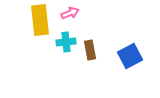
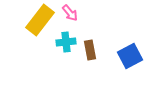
pink arrow: rotated 72 degrees clockwise
yellow rectangle: rotated 44 degrees clockwise
